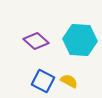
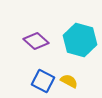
cyan hexagon: rotated 12 degrees clockwise
